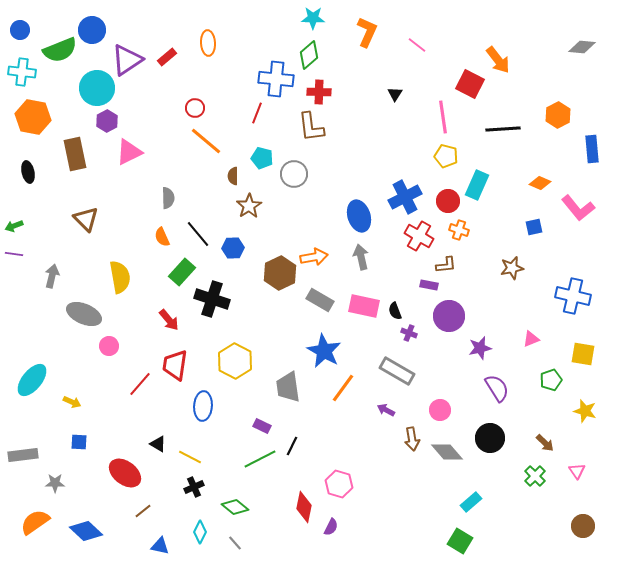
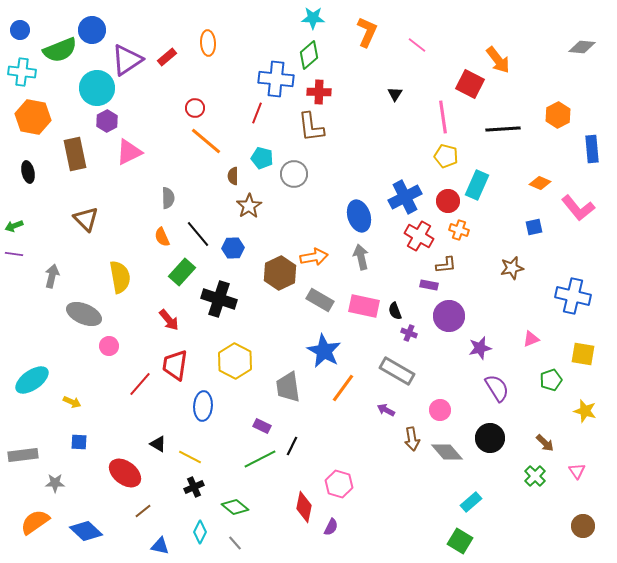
black cross at (212, 299): moved 7 px right
cyan ellipse at (32, 380): rotated 16 degrees clockwise
